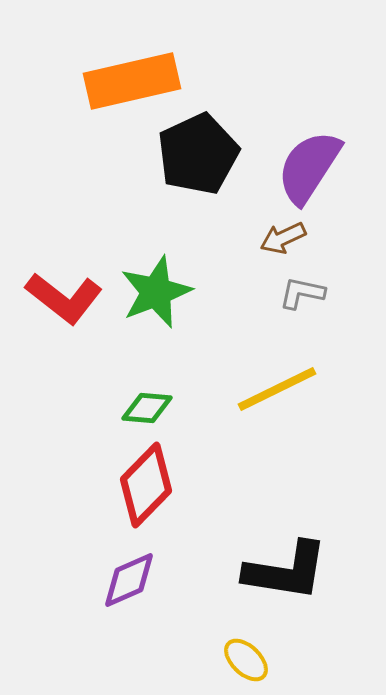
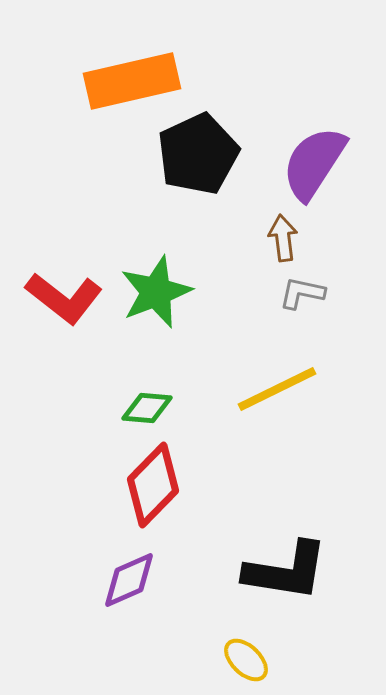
purple semicircle: moved 5 px right, 4 px up
brown arrow: rotated 108 degrees clockwise
red diamond: moved 7 px right
